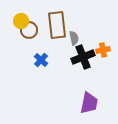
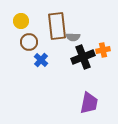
brown rectangle: moved 1 px down
brown circle: moved 12 px down
gray semicircle: moved 1 px left, 1 px up; rotated 104 degrees clockwise
